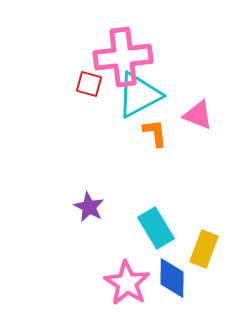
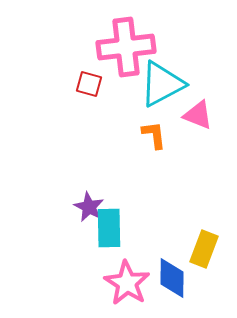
pink cross: moved 3 px right, 10 px up
cyan triangle: moved 23 px right, 11 px up
orange L-shape: moved 1 px left, 2 px down
cyan rectangle: moved 47 px left; rotated 30 degrees clockwise
